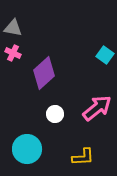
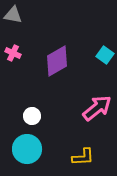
gray triangle: moved 13 px up
purple diamond: moved 13 px right, 12 px up; rotated 12 degrees clockwise
white circle: moved 23 px left, 2 px down
